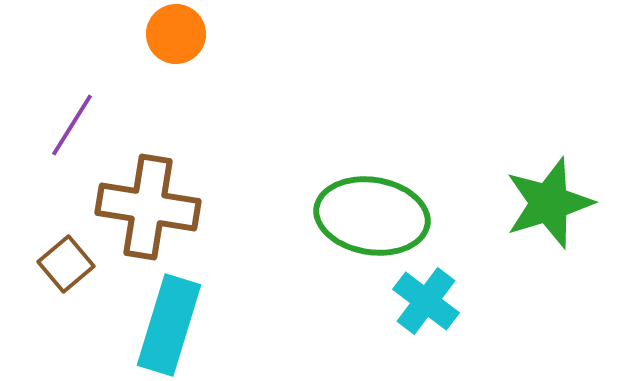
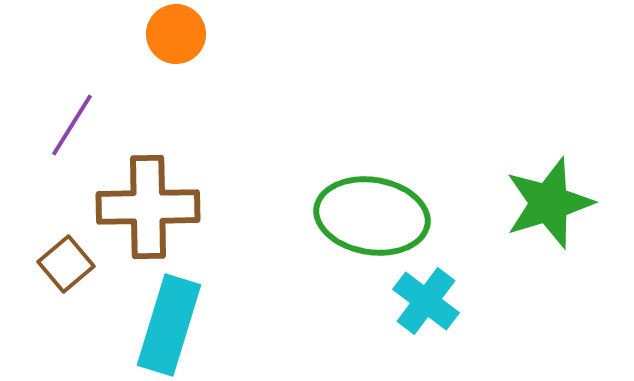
brown cross: rotated 10 degrees counterclockwise
